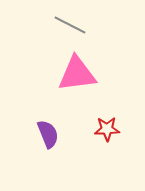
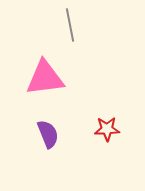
gray line: rotated 52 degrees clockwise
pink triangle: moved 32 px left, 4 px down
